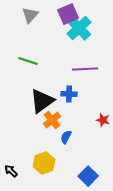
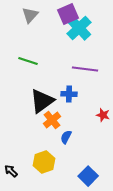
purple line: rotated 10 degrees clockwise
red star: moved 5 px up
yellow hexagon: moved 1 px up
